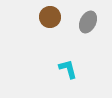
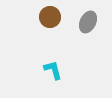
cyan L-shape: moved 15 px left, 1 px down
